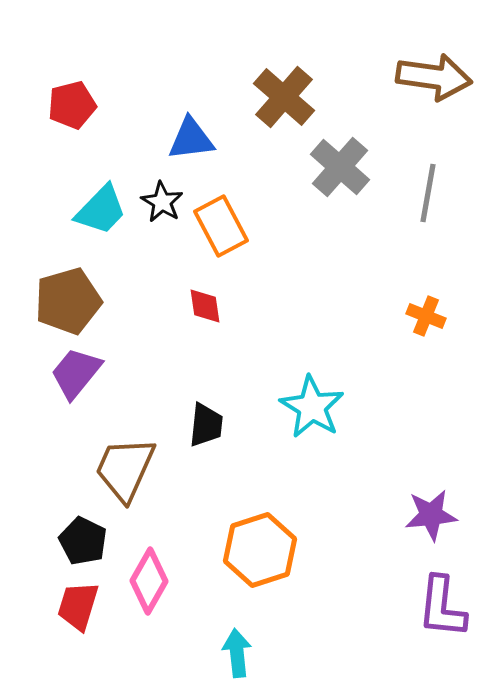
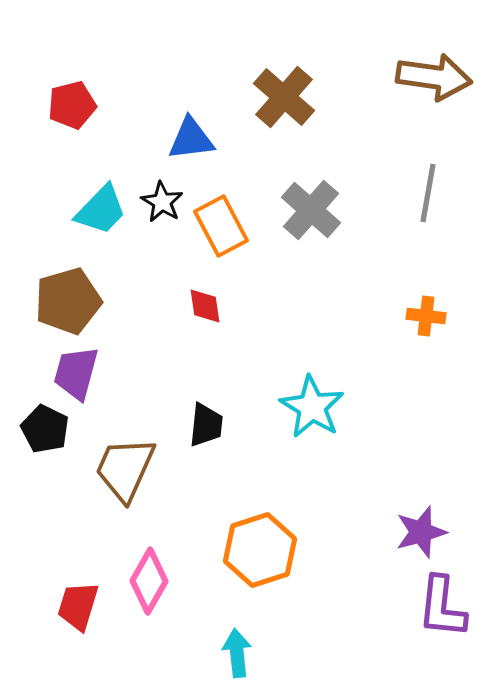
gray cross: moved 29 px left, 43 px down
orange cross: rotated 15 degrees counterclockwise
purple trapezoid: rotated 24 degrees counterclockwise
purple star: moved 10 px left, 17 px down; rotated 10 degrees counterclockwise
black pentagon: moved 38 px left, 112 px up
